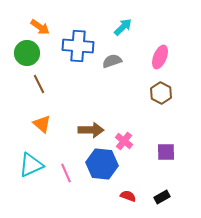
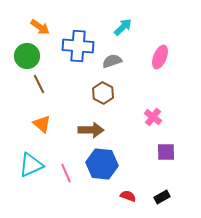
green circle: moved 3 px down
brown hexagon: moved 58 px left
pink cross: moved 29 px right, 24 px up
